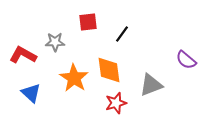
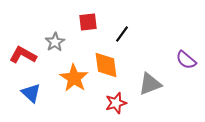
gray star: rotated 30 degrees counterclockwise
orange diamond: moved 3 px left, 5 px up
gray triangle: moved 1 px left, 1 px up
